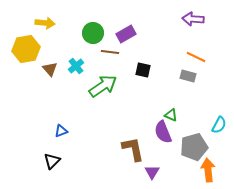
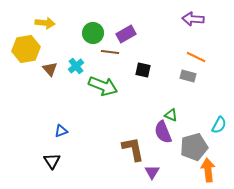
green arrow: rotated 56 degrees clockwise
black triangle: rotated 18 degrees counterclockwise
